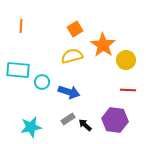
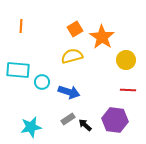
orange star: moved 1 px left, 8 px up
